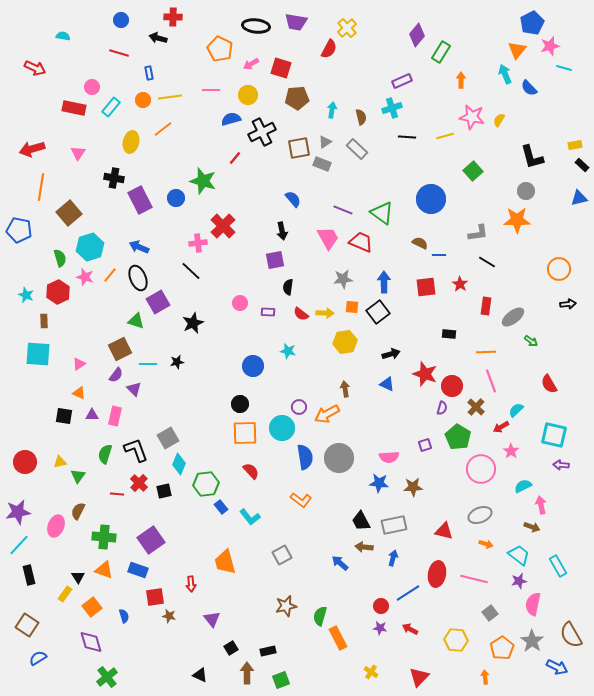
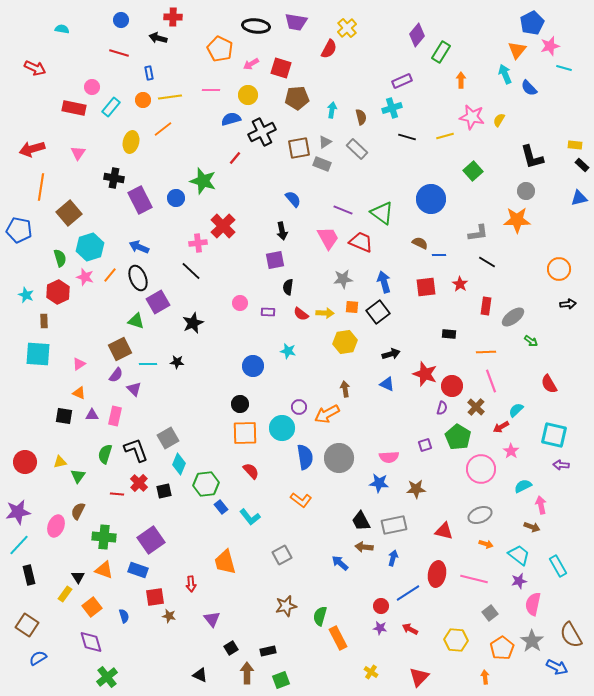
cyan semicircle at (63, 36): moved 1 px left, 7 px up
black line at (407, 137): rotated 12 degrees clockwise
yellow rectangle at (575, 145): rotated 16 degrees clockwise
blue arrow at (384, 282): rotated 15 degrees counterclockwise
black star at (177, 362): rotated 16 degrees clockwise
brown star at (413, 487): moved 3 px right, 2 px down
